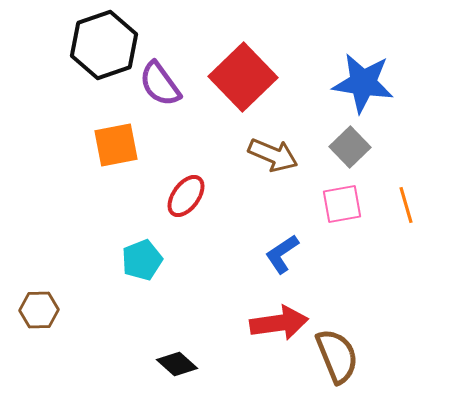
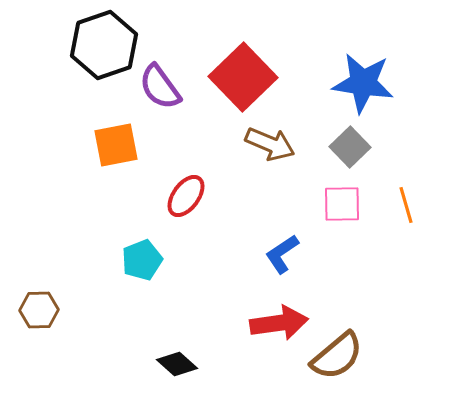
purple semicircle: moved 3 px down
brown arrow: moved 3 px left, 11 px up
pink square: rotated 9 degrees clockwise
brown semicircle: rotated 72 degrees clockwise
